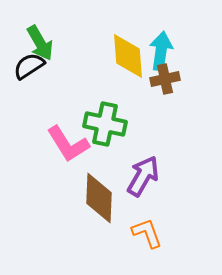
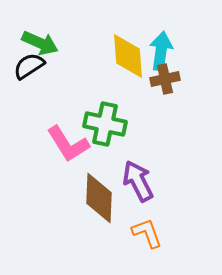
green arrow: rotated 36 degrees counterclockwise
purple arrow: moved 5 px left, 5 px down; rotated 57 degrees counterclockwise
